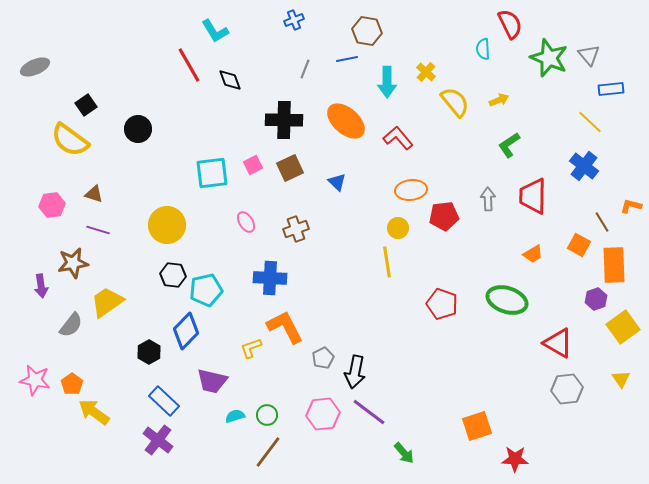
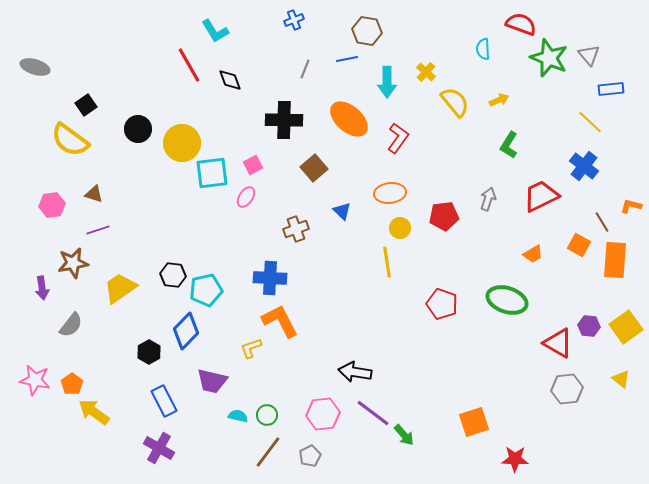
red semicircle at (510, 24): moved 11 px right; rotated 44 degrees counterclockwise
gray ellipse at (35, 67): rotated 40 degrees clockwise
orange ellipse at (346, 121): moved 3 px right, 2 px up
red L-shape at (398, 138): rotated 76 degrees clockwise
green L-shape at (509, 145): rotated 24 degrees counterclockwise
brown square at (290, 168): moved 24 px right; rotated 16 degrees counterclockwise
blue triangle at (337, 182): moved 5 px right, 29 px down
orange ellipse at (411, 190): moved 21 px left, 3 px down
red trapezoid at (533, 196): moved 8 px right; rotated 63 degrees clockwise
gray arrow at (488, 199): rotated 20 degrees clockwise
pink ellipse at (246, 222): moved 25 px up; rotated 65 degrees clockwise
yellow circle at (167, 225): moved 15 px right, 82 px up
yellow circle at (398, 228): moved 2 px right
purple line at (98, 230): rotated 35 degrees counterclockwise
orange rectangle at (614, 265): moved 1 px right, 5 px up; rotated 6 degrees clockwise
purple arrow at (41, 286): moved 1 px right, 2 px down
purple hexagon at (596, 299): moved 7 px left, 27 px down; rotated 25 degrees clockwise
yellow trapezoid at (107, 302): moved 13 px right, 14 px up
orange L-shape at (285, 327): moved 5 px left, 6 px up
yellow square at (623, 327): moved 3 px right
gray pentagon at (323, 358): moved 13 px left, 98 px down
black arrow at (355, 372): rotated 88 degrees clockwise
yellow triangle at (621, 379): rotated 18 degrees counterclockwise
blue rectangle at (164, 401): rotated 20 degrees clockwise
purple line at (369, 412): moved 4 px right, 1 px down
cyan semicircle at (235, 416): moved 3 px right; rotated 30 degrees clockwise
orange square at (477, 426): moved 3 px left, 4 px up
purple cross at (158, 440): moved 1 px right, 8 px down; rotated 8 degrees counterclockwise
green arrow at (404, 453): moved 18 px up
